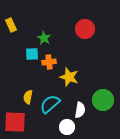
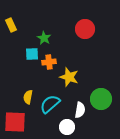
green circle: moved 2 px left, 1 px up
